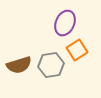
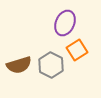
gray hexagon: rotated 25 degrees counterclockwise
